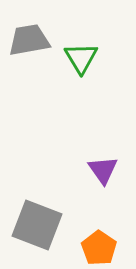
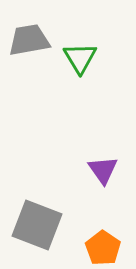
green triangle: moved 1 px left
orange pentagon: moved 4 px right
